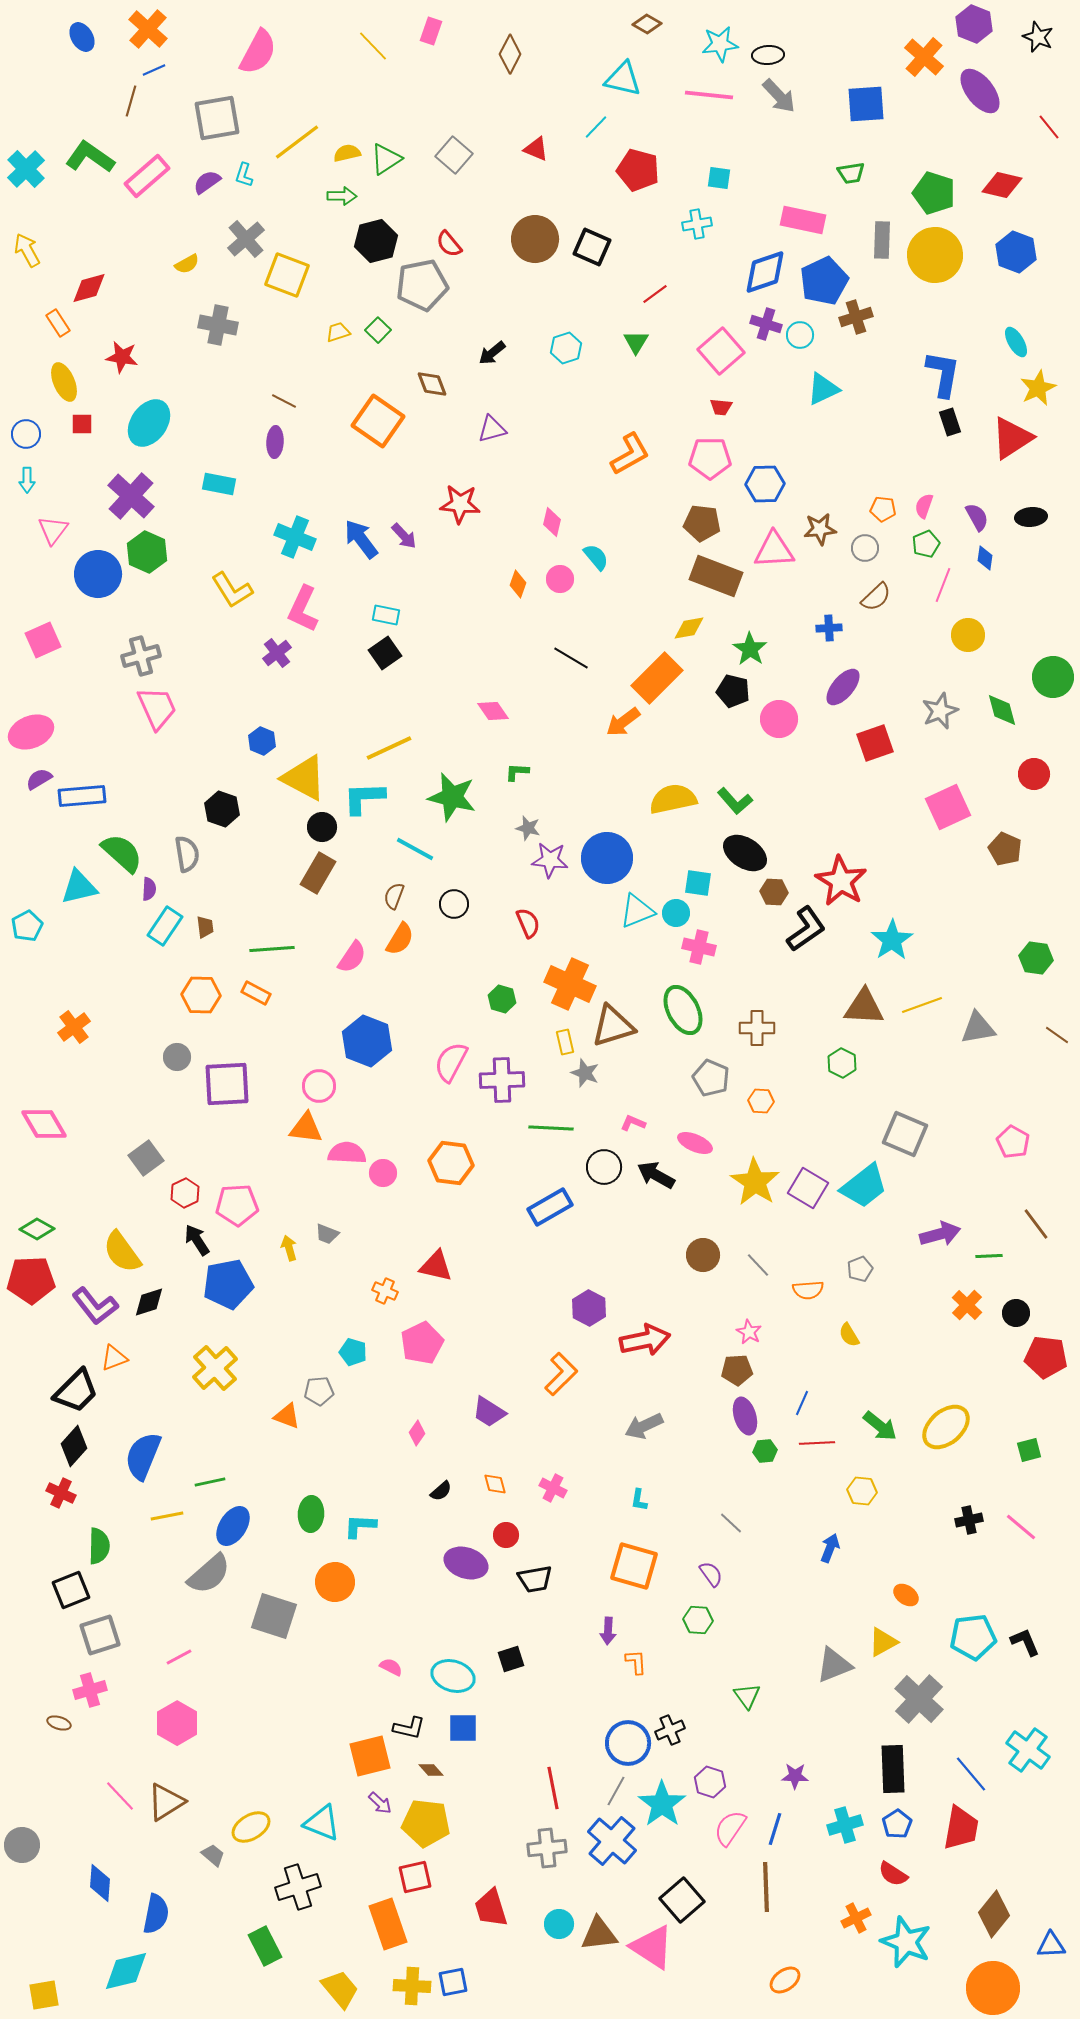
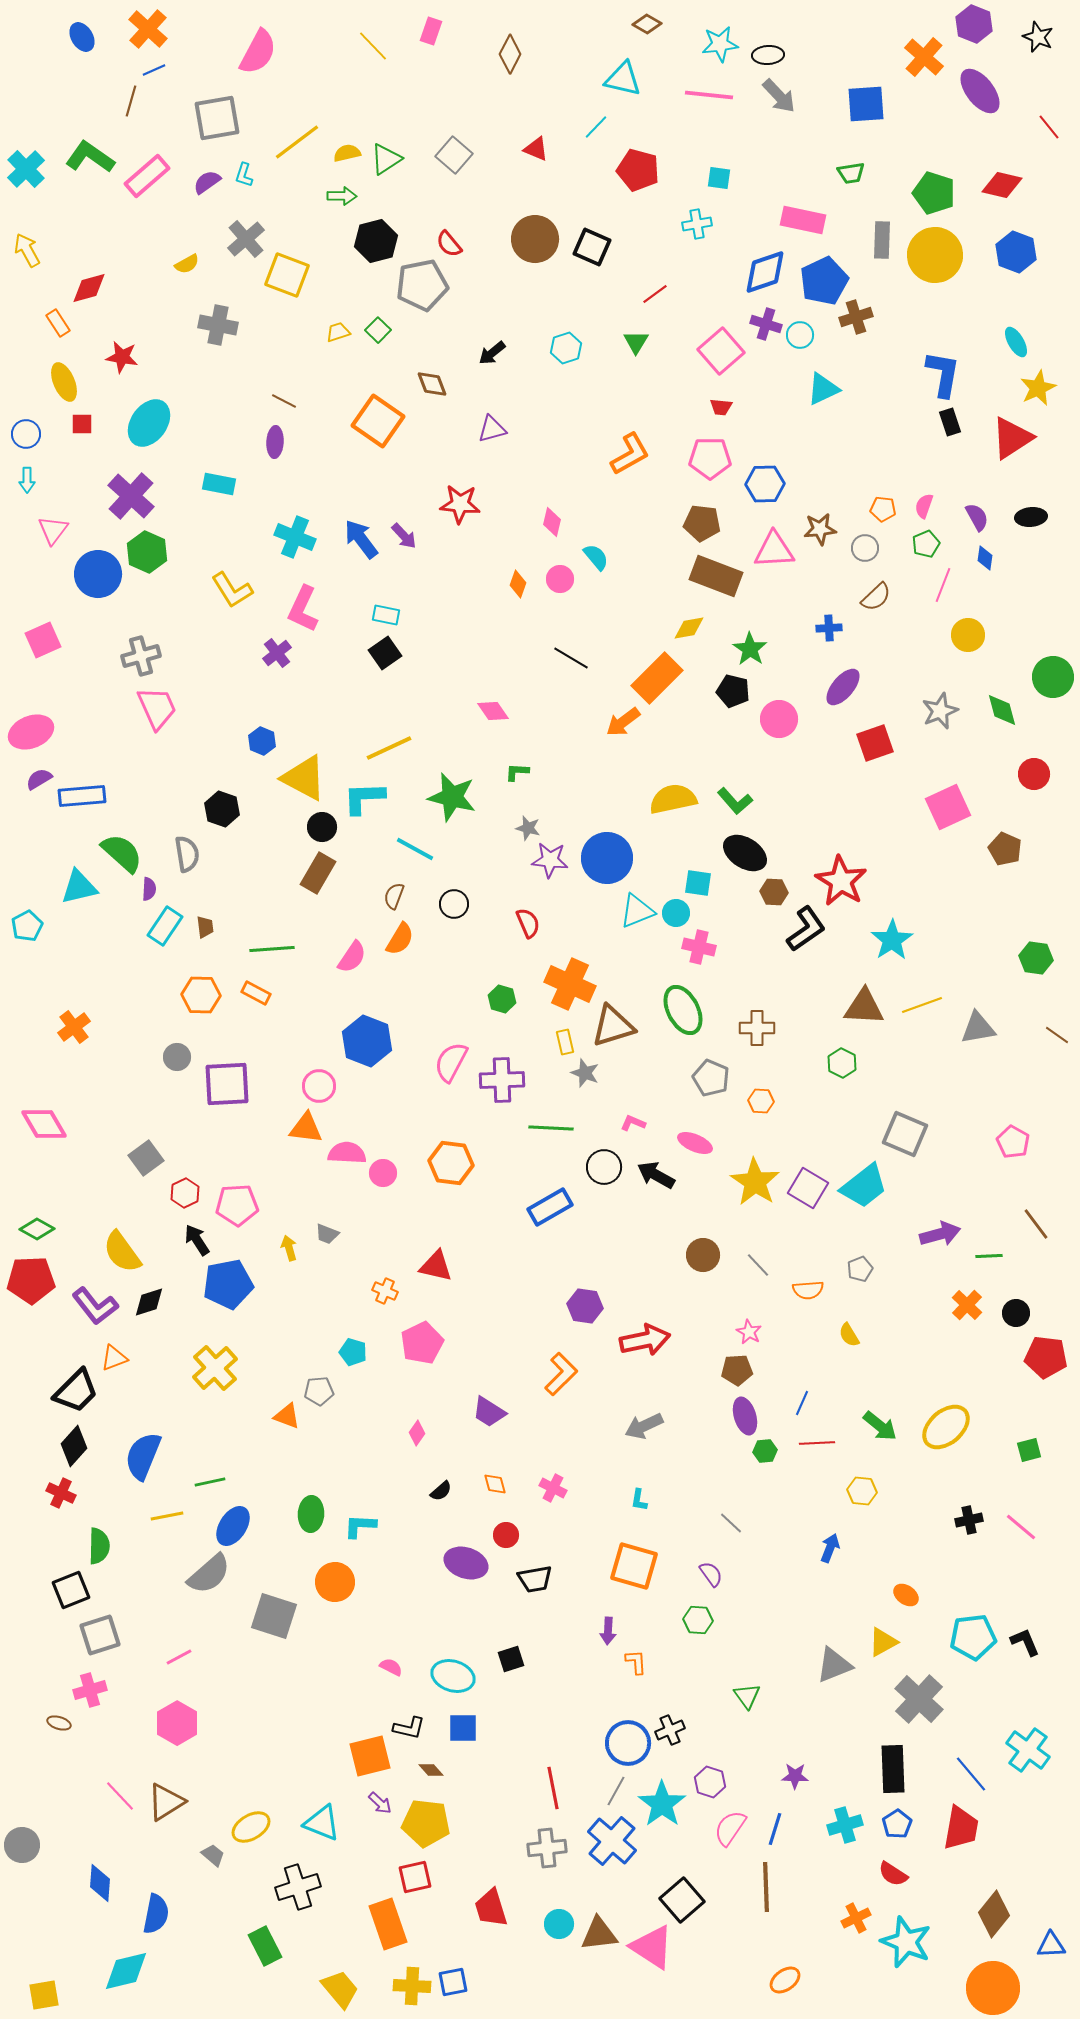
purple hexagon at (589, 1308): moved 4 px left, 2 px up; rotated 20 degrees counterclockwise
